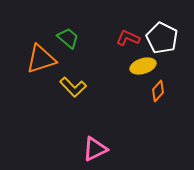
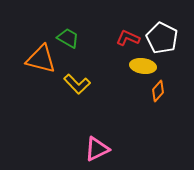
green trapezoid: rotated 10 degrees counterclockwise
orange triangle: rotated 32 degrees clockwise
yellow ellipse: rotated 25 degrees clockwise
yellow L-shape: moved 4 px right, 3 px up
pink triangle: moved 2 px right
